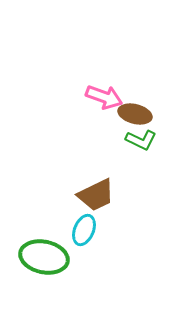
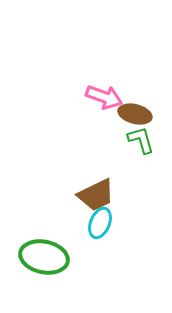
green L-shape: rotated 132 degrees counterclockwise
cyan ellipse: moved 16 px right, 7 px up
